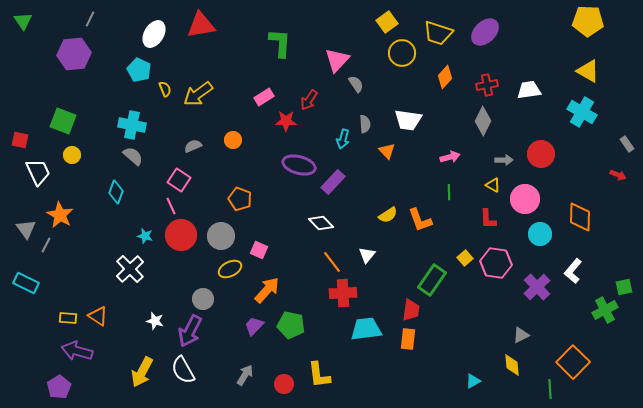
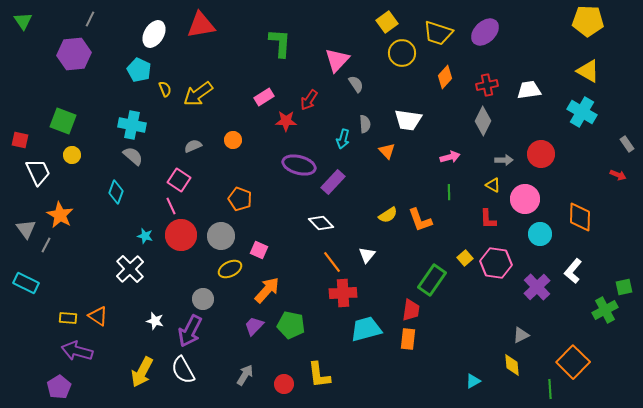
cyan trapezoid at (366, 329): rotated 8 degrees counterclockwise
